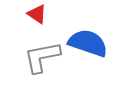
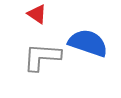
gray L-shape: rotated 15 degrees clockwise
